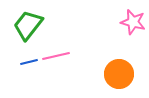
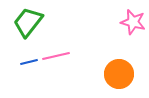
green trapezoid: moved 3 px up
